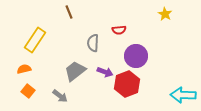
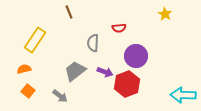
red semicircle: moved 2 px up
